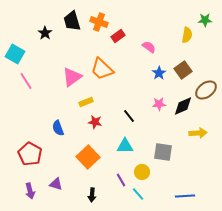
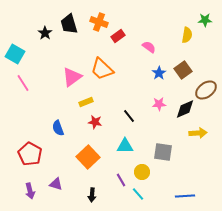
black trapezoid: moved 3 px left, 3 px down
pink line: moved 3 px left, 2 px down
black diamond: moved 2 px right, 3 px down
